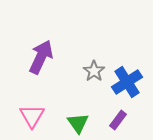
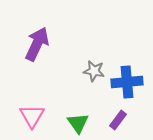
purple arrow: moved 4 px left, 13 px up
gray star: rotated 25 degrees counterclockwise
blue cross: rotated 28 degrees clockwise
